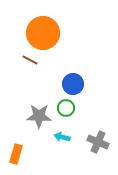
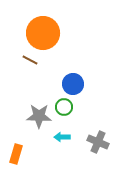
green circle: moved 2 px left, 1 px up
cyan arrow: rotated 14 degrees counterclockwise
